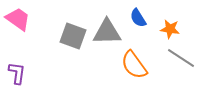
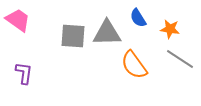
pink trapezoid: moved 1 px down
gray triangle: moved 1 px down
gray square: rotated 16 degrees counterclockwise
gray line: moved 1 px left, 1 px down
purple L-shape: moved 7 px right
